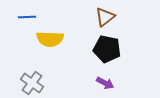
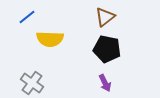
blue line: rotated 36 degrees counterclockwise
purple arrow: rotated 36 degrees clockwise
